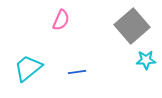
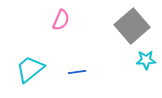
cyan trapezoid: moved 2 px right, 1 px down
